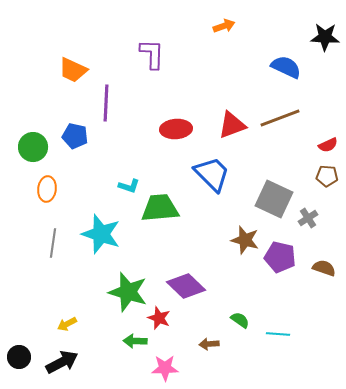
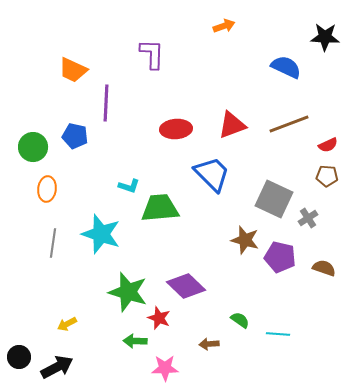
brown line: moved 9 px right, 6 px down
black arrow: moved 5 px left, 5 px down
